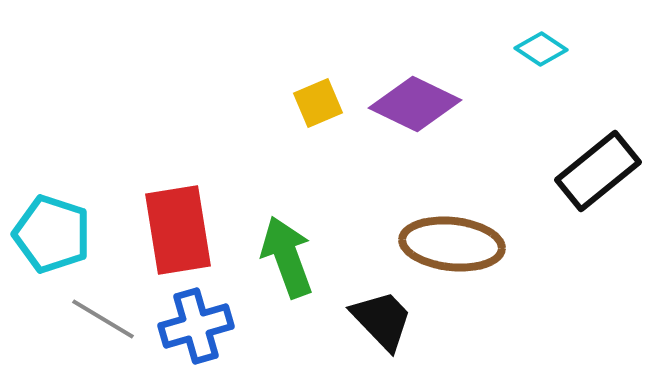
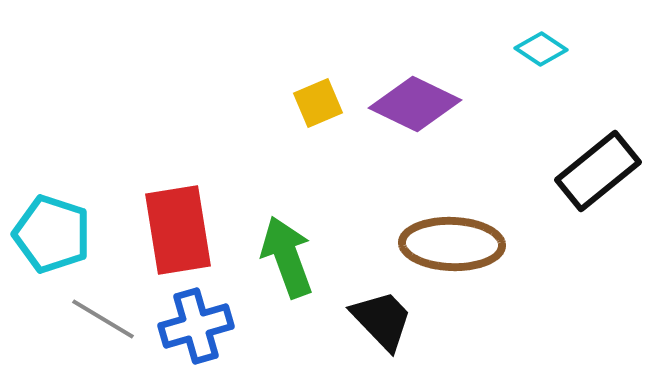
brown ellipse: rotated 4 degrees counterclockwise
